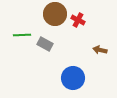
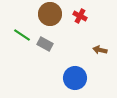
brown circle: moved 5 px left
red cross: moved 2 px right, 4 px up
green line: rotated 36 degrees clockwise
blue circle: moved 2 px right
